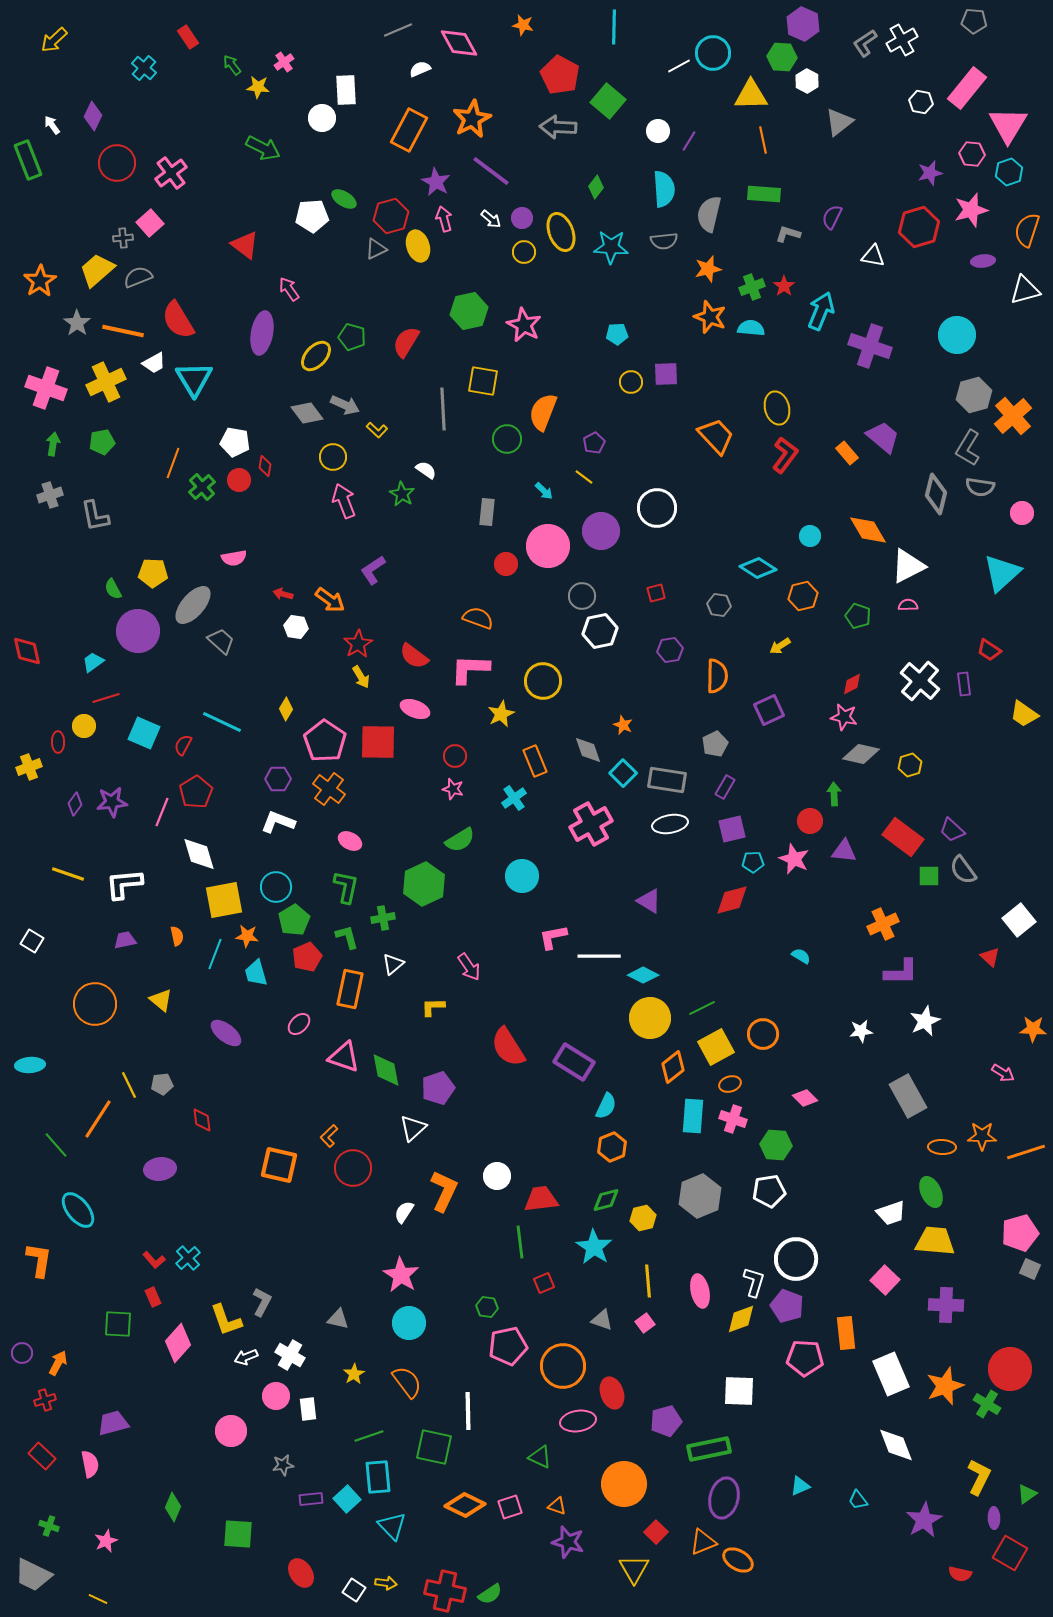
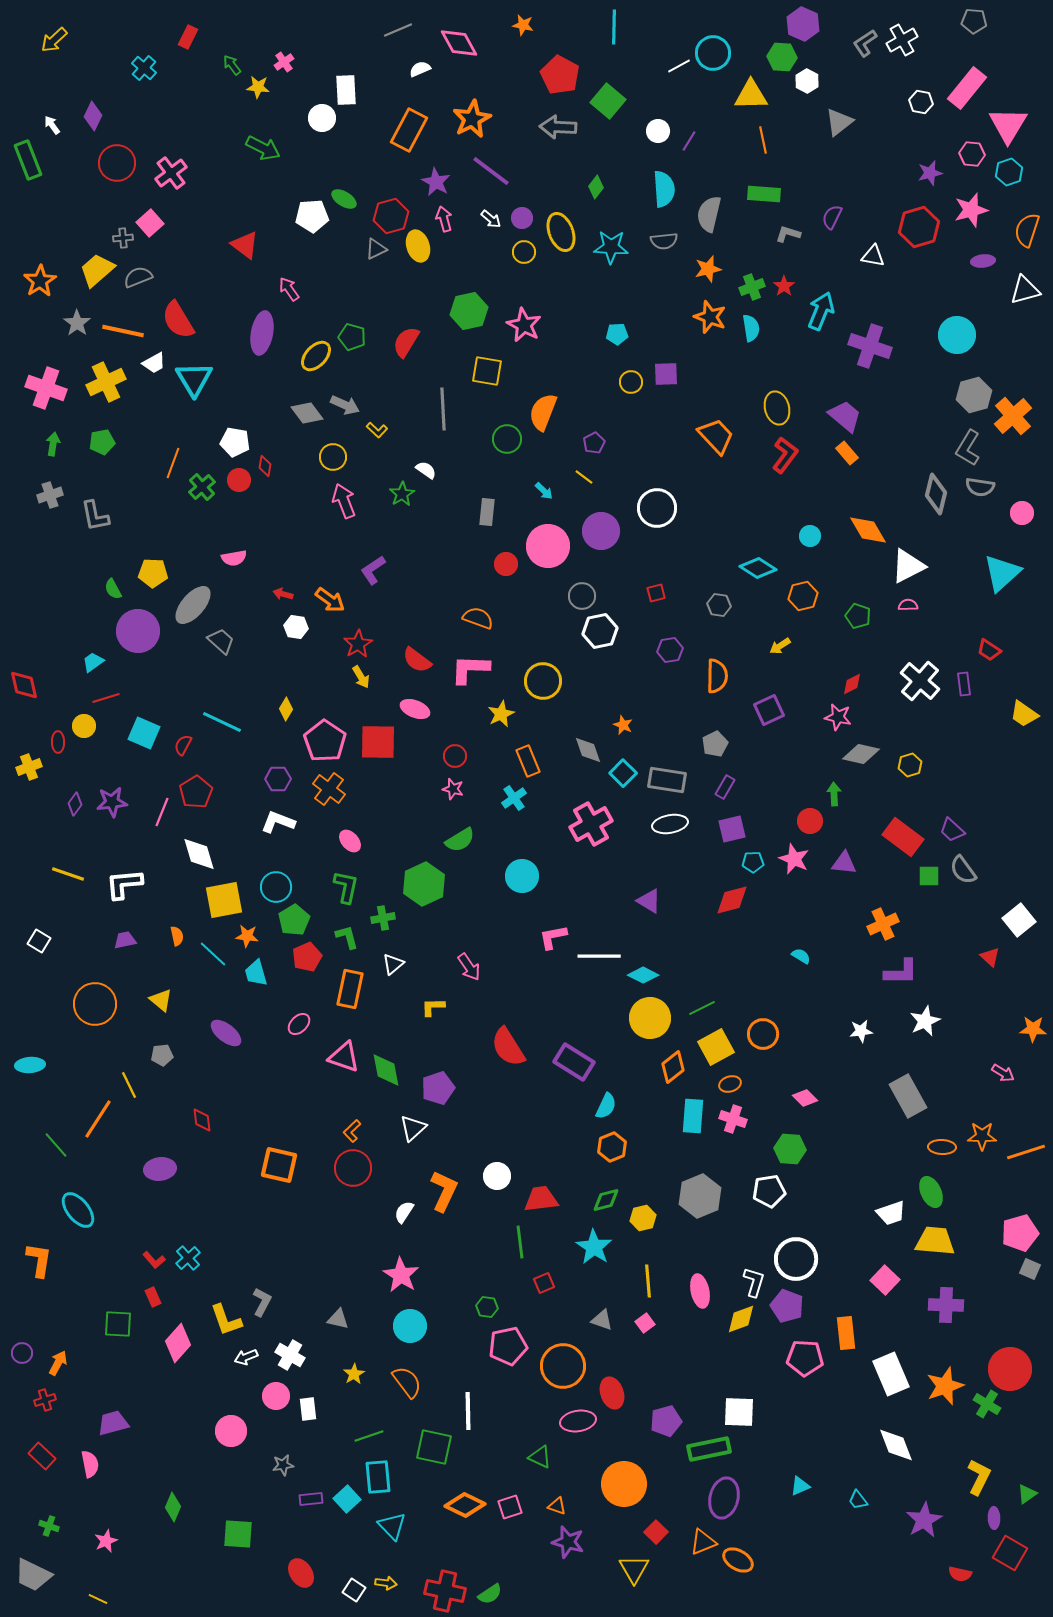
red rectangle at (188, 37): rotated 60 degrees clockwise
cyan semicircle at (751, 328): rotated 76 degrees clockwise
yellow square at (483, 381): moved 4 px right, 10 px up
purple trapezoid at (883, 437): moved 38 px left, 21 px up
green star at (402, 494): rotated 10 degrees clockwise
red diamond at (27, 651): moved 3 px left, 34 px down
red semicircle at (414, 656): moved 3 px right, 4 px down
pink star at (844, 717): moved 6 px left
orange rectangle at (535, 761): moved 7 px left
pink ellipse at (350, 841): rotated 20 degrees clockwise
purple triangle at (844, 851): moved 12 px down
white square at (32, 941): moved 7 px right
cyan line at (215, 954): moved 2 px left; rotated 68 degrees counterclockwise
gray pentagon at (162, 1084): moved 29 px up
orange L-shape at (329, 1136): moved 23 px right, 5 px up
green hexagon at (776, 1145): moved 14 px right, 4 px down
cyan circle at (409, 1323): moved 1 px right, 3 px down
white square at (739, 1391): moved 21 px down
